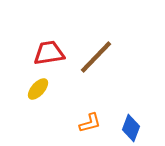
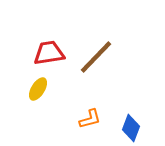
yellow ellipse: rotated 10 degrees counterclockwise
orange L-shape: moved 4 px up
